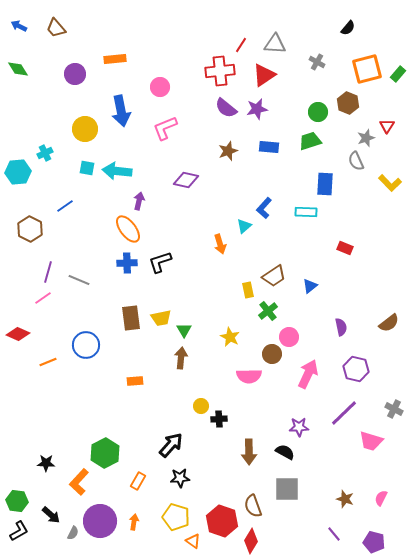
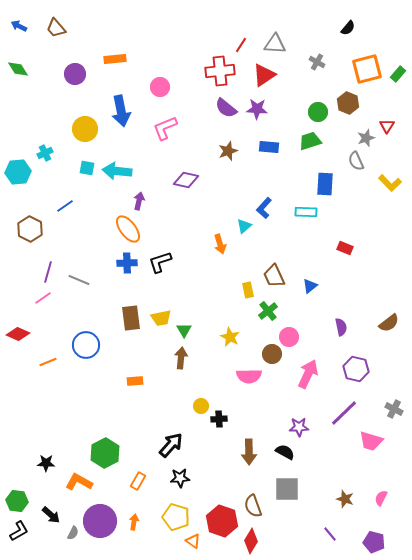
purple star at (257, 109): rotated 15 degrees clockwise
brown trapezoid at (274, 276): rotated 100 degrees clockwise
orange L-shape at (79, 482): rotated 76 degrees clockwise
purple line at (334, 534): moved 4 px left
